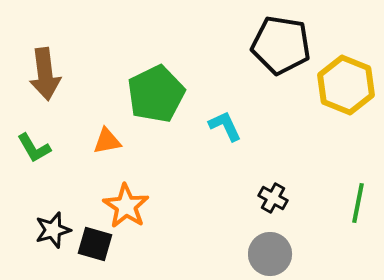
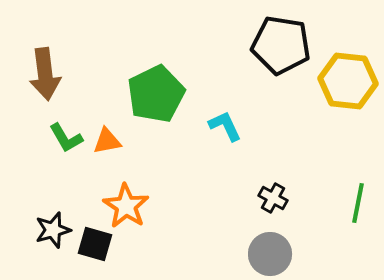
yellow hexagon: moved 2 px right, 4 px up; rotated 16 degrees counterclockwise
green L-shape: moved 32 px right, 10 px up
